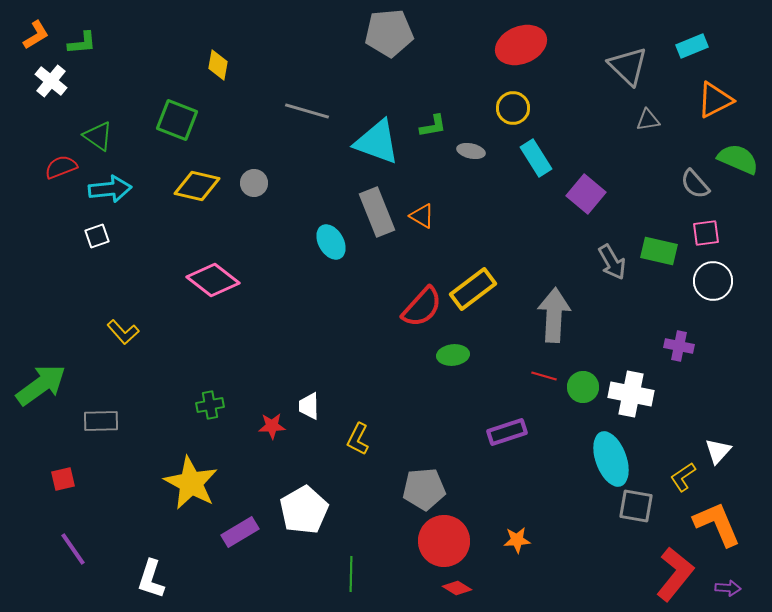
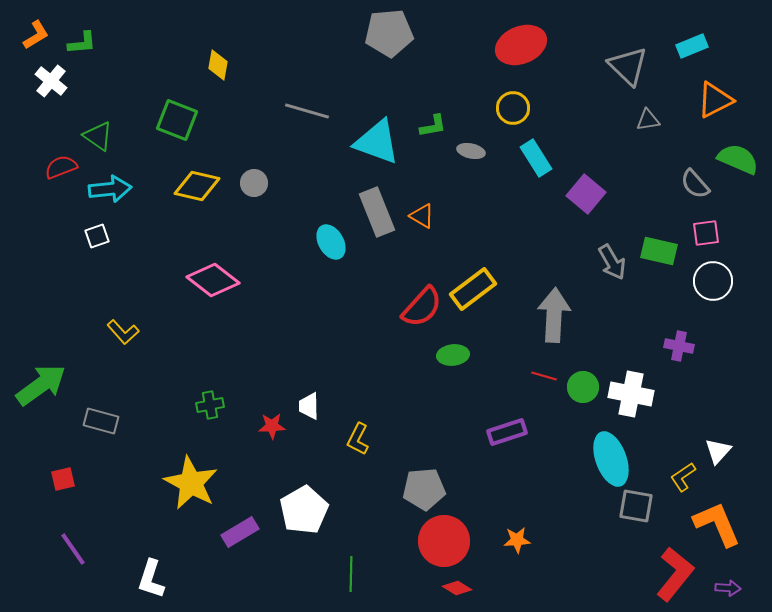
gray rectangle at (101, 421): rotated 16 degrees clockwise
